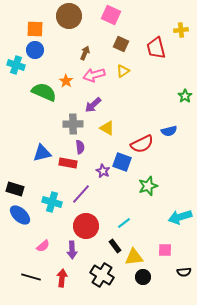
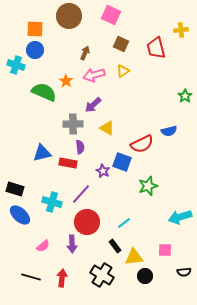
red circle at (86, 226): moved 1 px right, 4 px up
purple arrow at (72, 250): moved 6 px up
black circle at (143, 277): moved 2 px right, 1 px up
